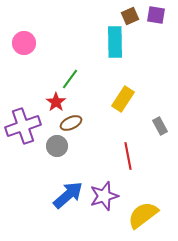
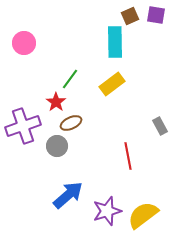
yellow rectangle: moved 11 px left, 15 px up; rotated 20 degrees clockwise
purple star: moved 3 px right, 15 px down
